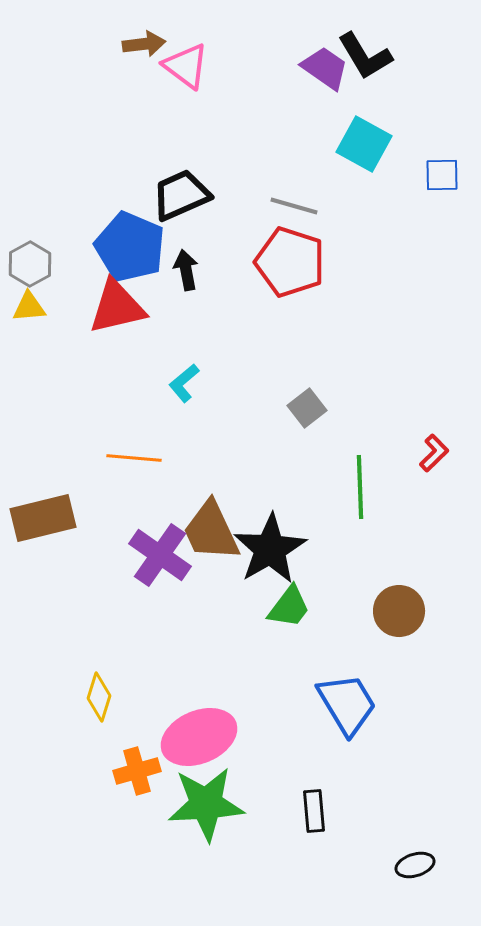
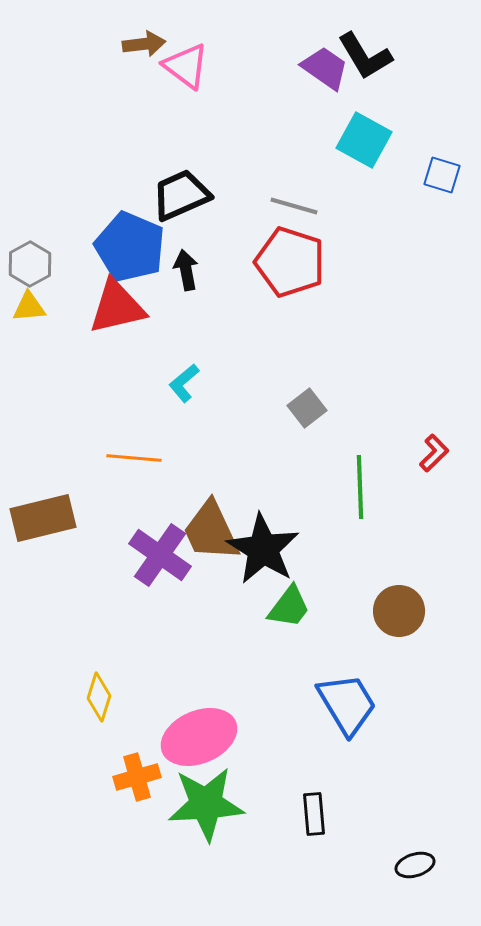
cyan square: moved 4 px up
blue square: rotated 18 degrees clockwise
black star: moved 7 px left; rotated 10 degrees counterclockwise
orange cross: moved 6 px down
black rectangle: moved 3 px down
